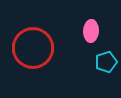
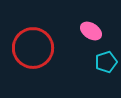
pink ellipse: rotated 60 degrees counterclockwise
